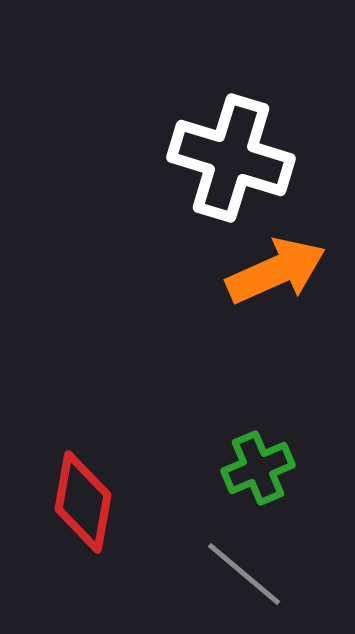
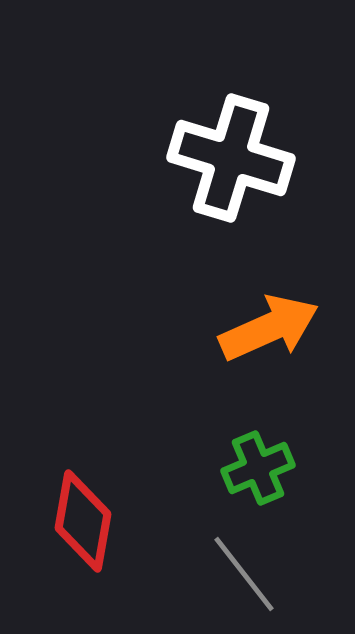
orange arrow: moved 7 px left, 57 px down
red diamond: moved 19 px down
gray line: rotated 12 degrees clockwise
